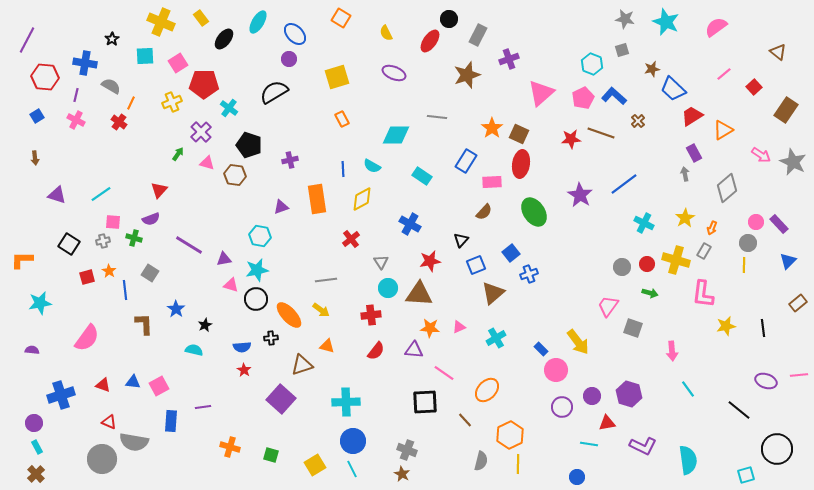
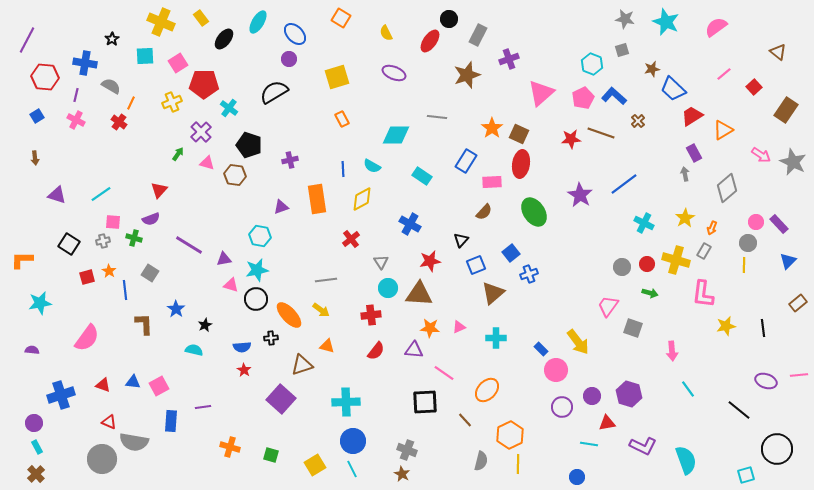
cyan cross at (496, 338): rotated 30 degrees clockwise
cyan semicircle at (688, 460): moved 2 px left; rotated 12 degrees counterclockwise
